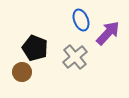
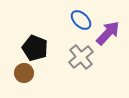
blue ellipse: rotated 25 degrees counterclockwise
gray cross: moved 6 px right
brown circle: moved 2 px right, 1 px down
